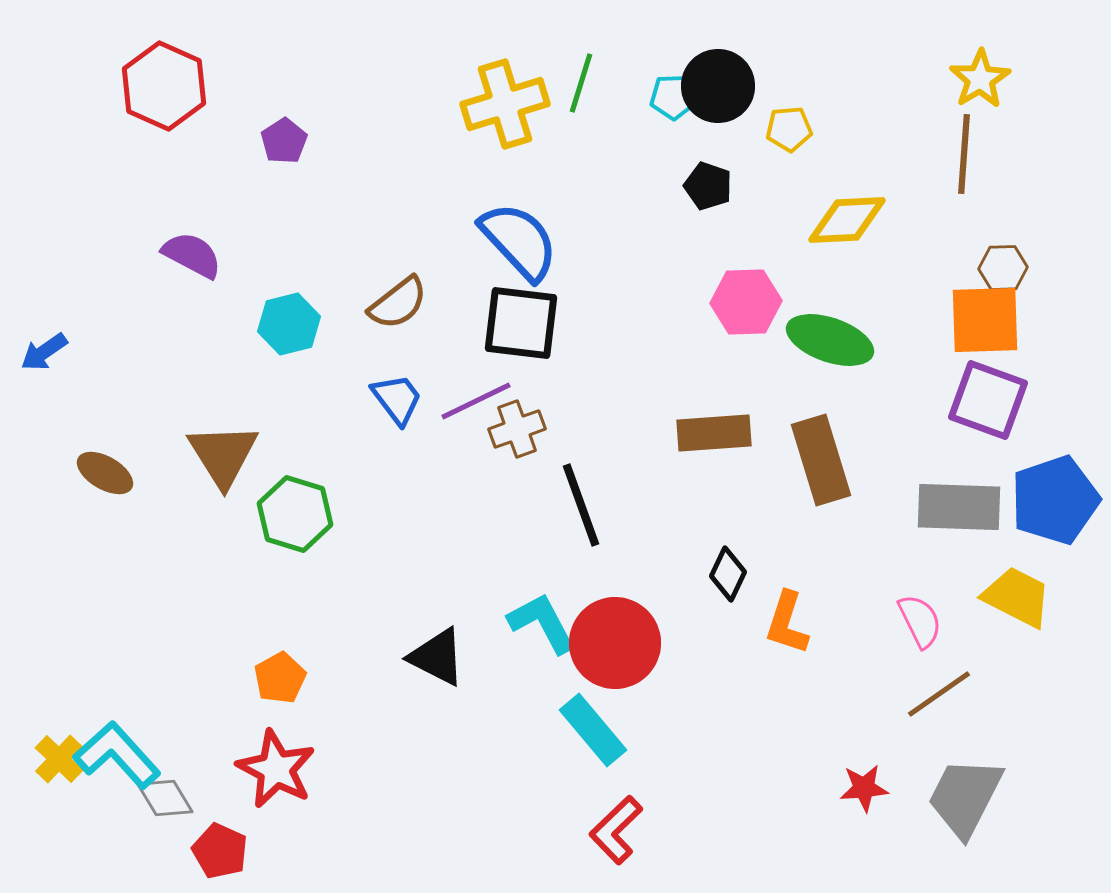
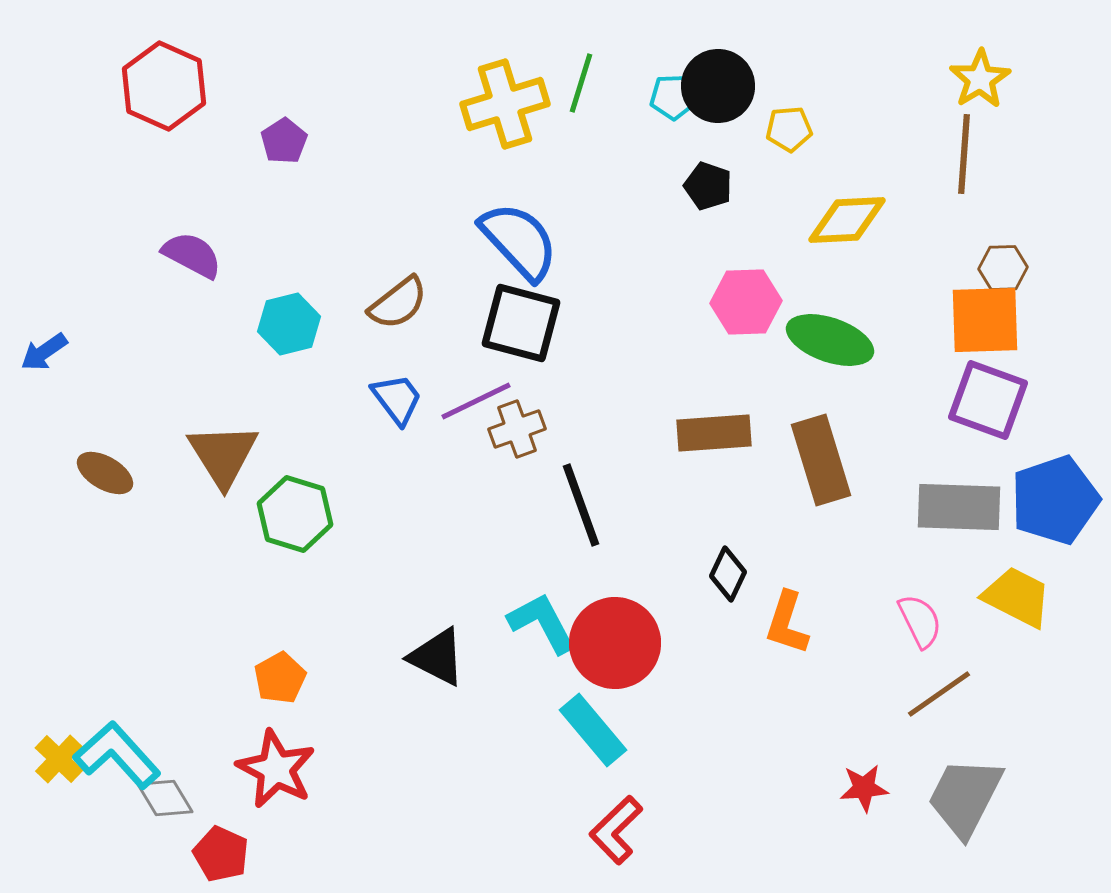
black square at (521, 323): rotated 8 degrees clockwise
red pentagon at (220, 851): moved 1 px right, 3 px down
